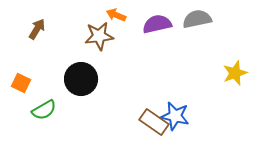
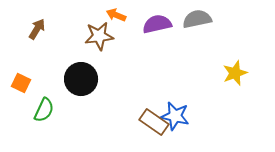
green semicircle: rotated 35 degrees counterclockwise
